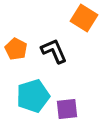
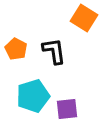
black L-shape: rotated 16 degrees clockwise
